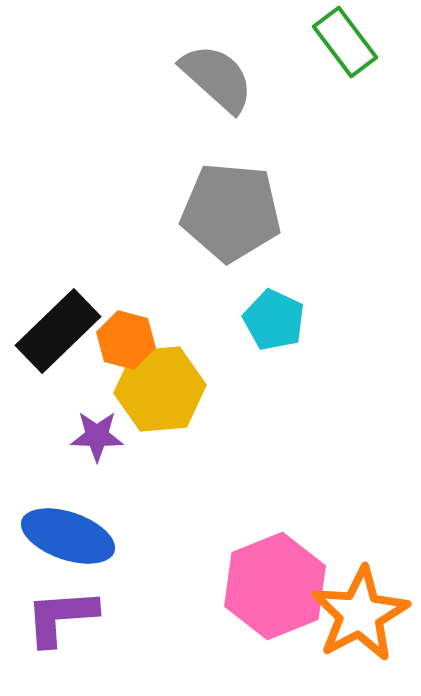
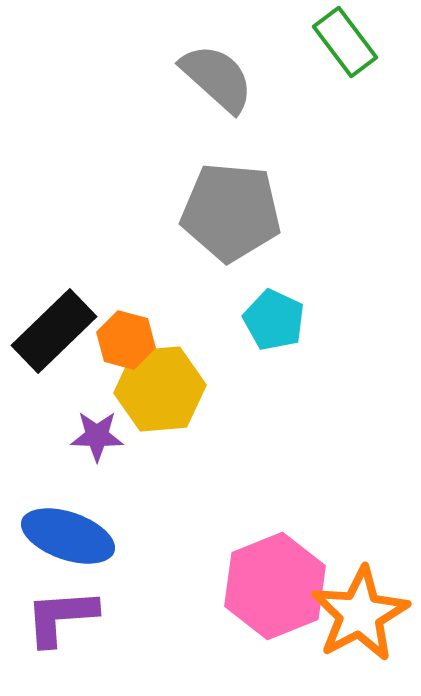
black rectangle: moved 4 px left
